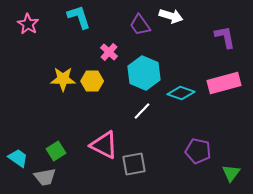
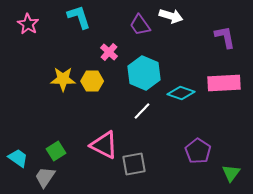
pink rectangle: rotated 12 degrees clockwise
purple pentagon: rotated 20 degrees clockwise
gray trapezoid: rotated 135 degrees clockwise
